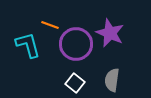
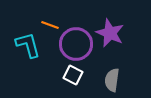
white square: moved 2 px left, 8 px up; rotated 12 degrees counterclockwise
